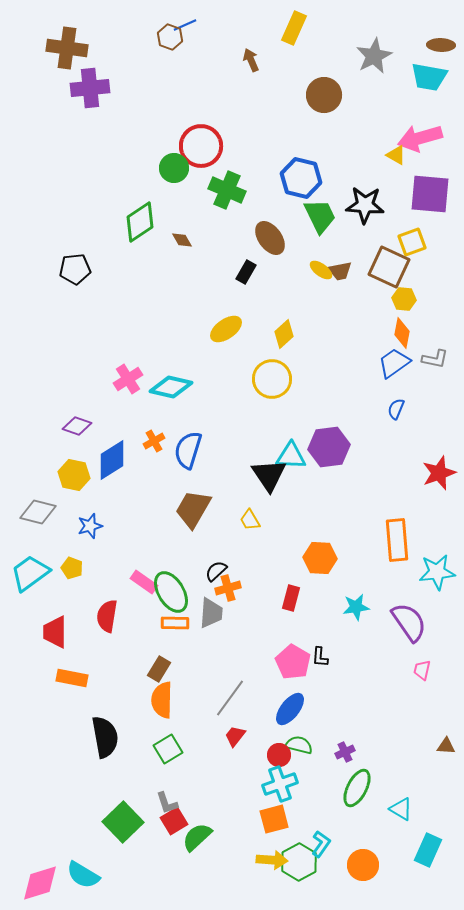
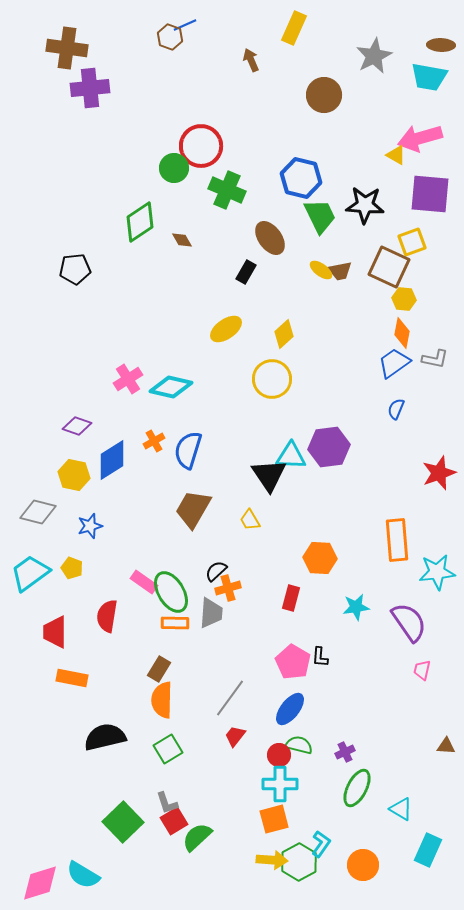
black semicircle at (105, 737): rotated 93 degrees counterclockwise
cyan cross at (280, 784): rotated 20 degrees clockwise
